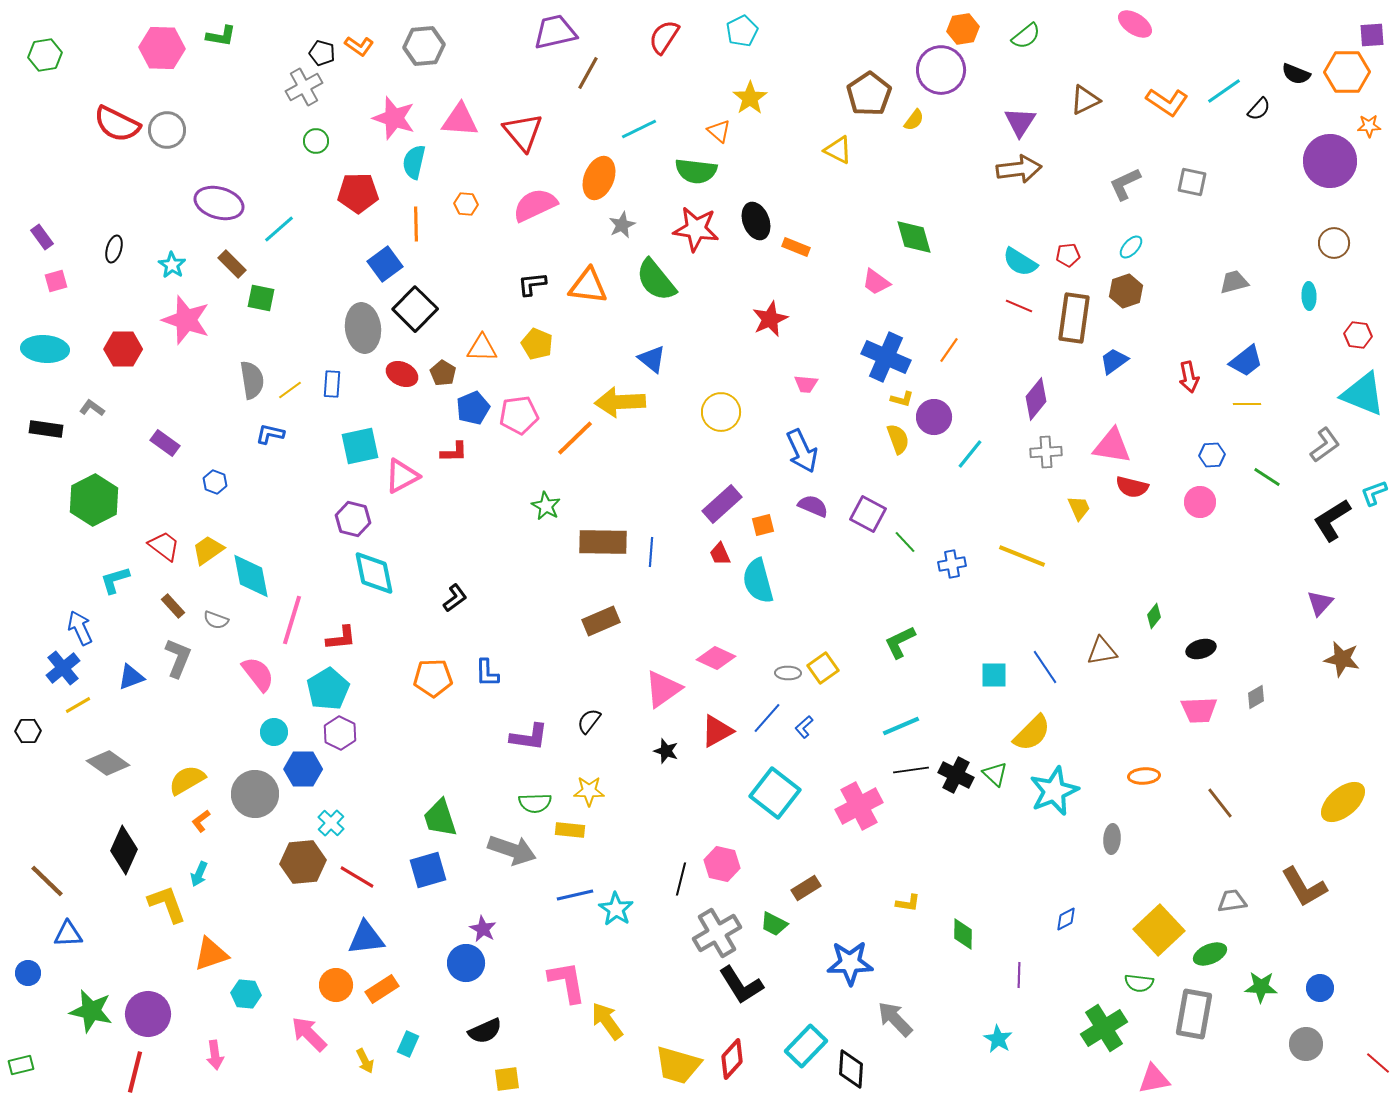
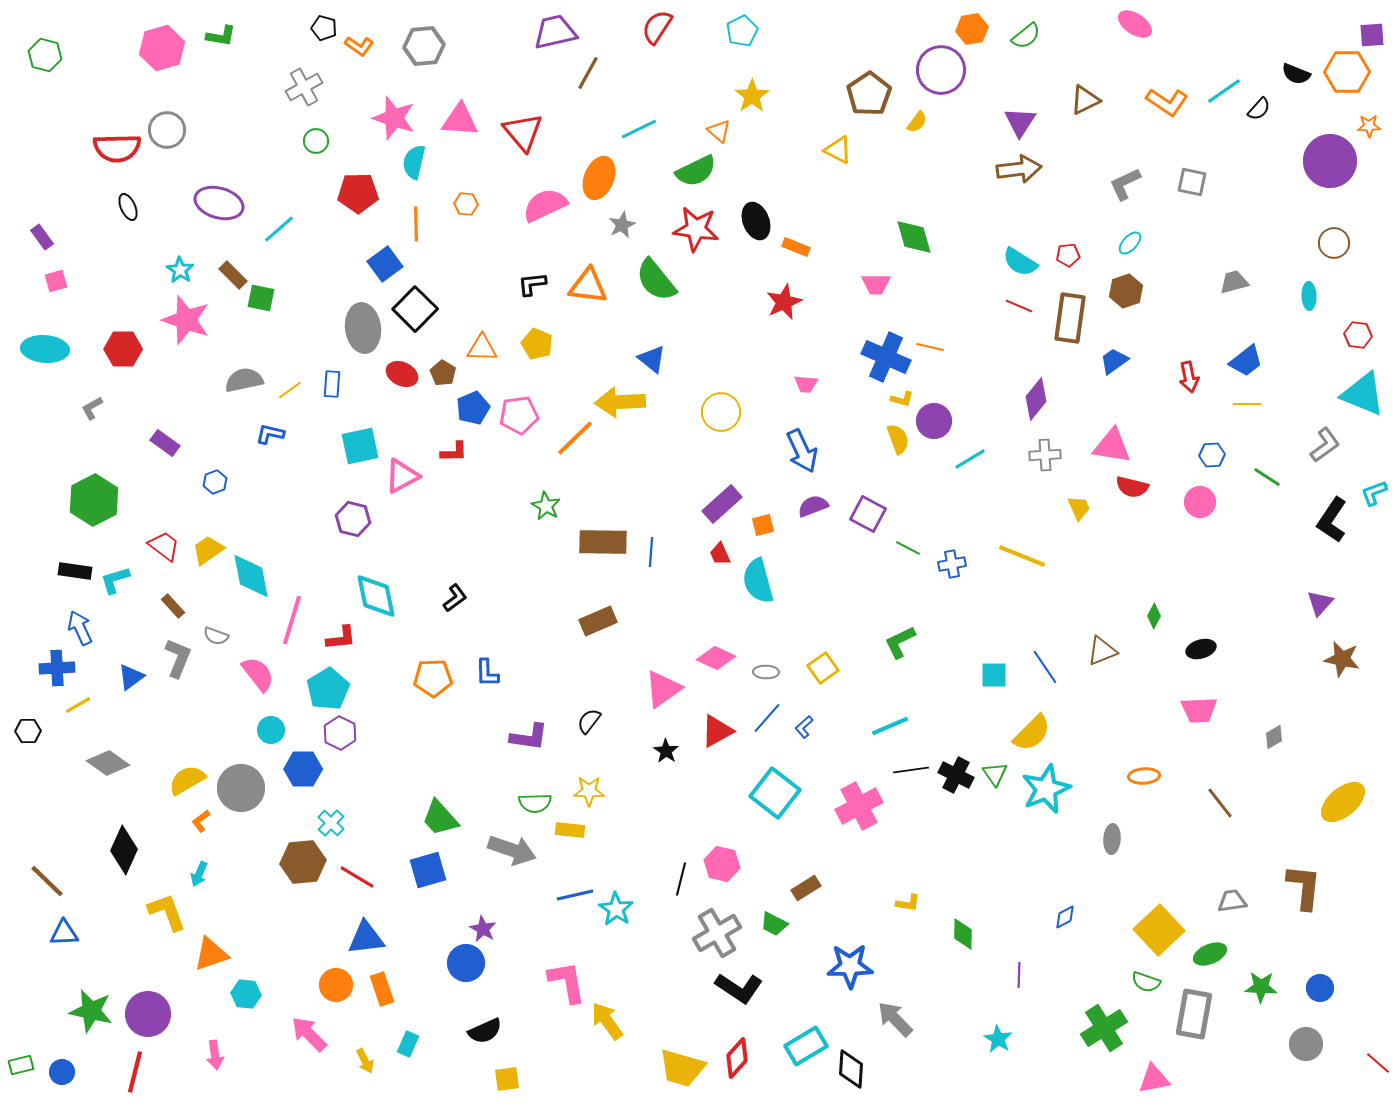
orange hexagon at (963, 29): moved 9 px right
red semicircle at (664, 37): moved 7 px left, 10 px up
pink hexagon at (162, 48): rotated 18 degrees counterclockwise
black pentagon at (322, 53): moved 2 px right, 25 px up
green hexagon at (45, 55): rotated 24 degrees clockwise
yellow star at (750, 98): moved 2 px right, 2 px up
yellow semicircle at (914, 120): moved 3 px right, 2 px down
red semicircle at (117, 124): moved 24 px down; rotated 27 degrees counterclockwise
green semicircle at (696, 171): rotated 33 degrees counterclockwise
pink semicircle at (535, 205): moved 10 px right
cyan ellipse at (1131, 247): moved 1 px left, 4 px up
black ellipse at (114, 249): moved 14 px right, 42 px up; rotated 40 degrees counterclockwise
brown rectangle at (232, 264): moved 1 px right, 11 px down
cyan star at (172, 265): moved 8 px right, 5 px down
pink trapezoid at (876, 282): moved 2 px down; rotated 36 degrees counterclockwise
brown rectangle at (1074, 318): moved 4 px left
red star at (770, 319): moved 14 px right, 17 px up
orange line at (949, 350): moved 19 px left, 3 px up; rotated 68 degrees clockwise
gray semicircle at (252, 380): moved 8 px left; rotated 93 degrees counterclockwise
gray L-shape at (92, 408): rotated 65 degrees counterclockwise
purple circle at (934, 417): moved 4 px down
black rectangle at (46, 429): moved 29 px right, 142 px down
gray cross at (1046, 452): moved 1 px left, 3 px down
cyan line at (970, 454): moved 5 px down; rotated 20 degrees clockwise
blue hexagon at (215, 482): rotated 20 degrees clockwise
purple semicircle at (813, 506): rotated 44 degrees counterclockwise
black L-shape at (1332, 520): rotated 24 degrees counterclockwise
green line at (905, 542): moved 3 px right, 6 px down; rotated 20 degrees counterclockwise
cyan diamond at (374, 573): moved 2 px right, 23 px down
green diamond at (1154, 616): rotated 10 degrees counterclockwise
gray semicircle at (216, 620): moved 16 px down
brown rectangle at (601, 621): moved 3 px left
brown triangle at (1102, 651): rotated 12 degrees counterclockwise
blue cross at (63, 668): moved 6 px left; rotated 36 degrees clockwise
gray ellipse at (788, 673): moved 22 px left, 1 px up
blue triangle at (131, 677): rotated 16 degrees counterclockwise
gray diamond at (1256, 697): moved 18 px right, 40 px down
cyan line at (901, 726): moved 11 px left
cyan circle at (274, 732): moved 3 px left, 2 px up
black star at (666, 751): rotated 15 degrees clockwise
green triangle at (995, 774): rotated 12 degrees clockwise
cyan star at (1054, 791): moved 8 px left, 2 px up
gray circle at (255, 794): moved 14 px left, 6 px up
green trapezoid at (440, 818): rotated 24 degrees counterclockwise
brown L-shape at (1304, 887): rotated 144 degrees counterclockwise
yellow L-shape at (167, 904): moved 8 px down
blue diamond at (1066, 919): moved 1 px left, 2 px up
blue triangle at (68, 934): moved 4 px left, 1 px up
blue star at (850, 963): moved 3 px down
blue circle at (28, 973): moved 34 px right, 99 px down
green semicircle at (1139, 983): moved 7 px right, 1 px up; rotated 12 degrees clockwise
black L-shape at (741, 985): moved 2 px left, 3 px down; rotated 24 degrees counterclockwise
orange rectangle at (382, 989): rotated 76 degrees counterclockwise
cyan rectangle at (806, 1046): rotated 15 degrees clockwise
red diamond at (732, 1059): moved 5 px right, 1 px up
yellow trapezoid at (678, 1065): moved 4 px right, 3 px down
